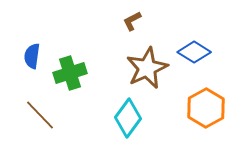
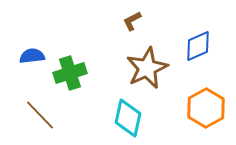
blue diamond: moved 4 px right, 6 px up; rotated 56 degrees counterclockwise
blue semicircle: rotated 75 degrees clockwise
cyan diamond: rotated 24 degrees counterclockwise
